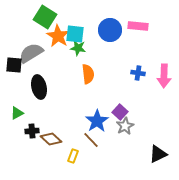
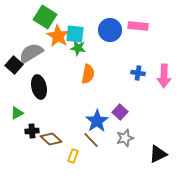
black square: rotated 36 degrees clockwise
orange semicircle: rotated 18 degrees clockwise
gray star: moved 12 px down; rotated 12 degrees clockwise
